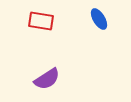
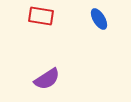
red rectangle: moved 5 px up
